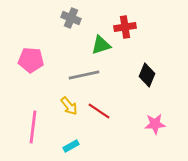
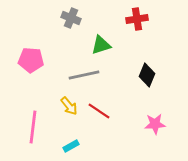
red cross: moved 12 px right, 8 px up
